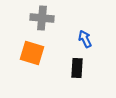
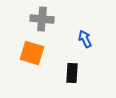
gray cross: moved 1 px down
black rectangle: moved 5 px left, 5 px down
